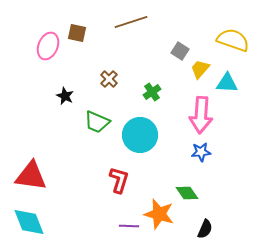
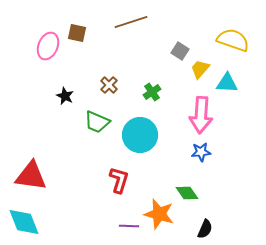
brown cross: moved 6 px down
cyan diamond: moved 5 px left
